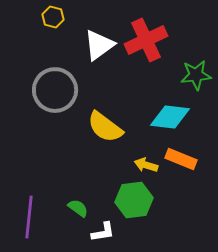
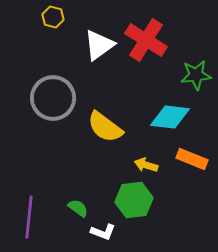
red cross: rotated 33 degrees counterclockwise
gray circle: moved 2 px left, 8 px down
orange rectangle: moved 11 px right
white L-shape: rotated 30 degrees clockwise
